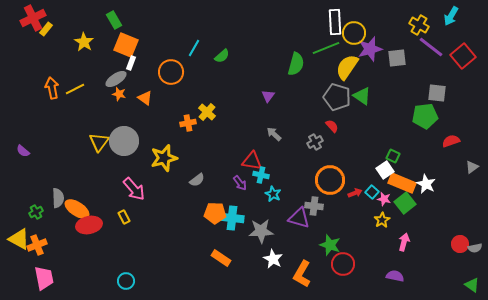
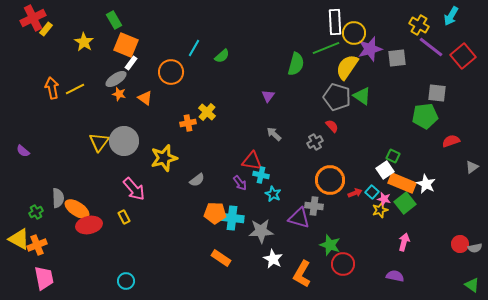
white rectangle at (131, 63): rotated 16 degrees clockwise
yellow star at (382, 220): moved 2 px left, 10 px up; rotated 14 degrees clockwise
